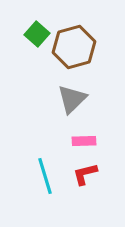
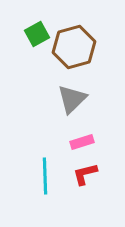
green square: rotated 20 degrees clockwise
pink rectangle: moved 2 px left, 1 px down; rotated 15 degrees counterclockwise
cyan line: rotated 15 degrees clockwise
